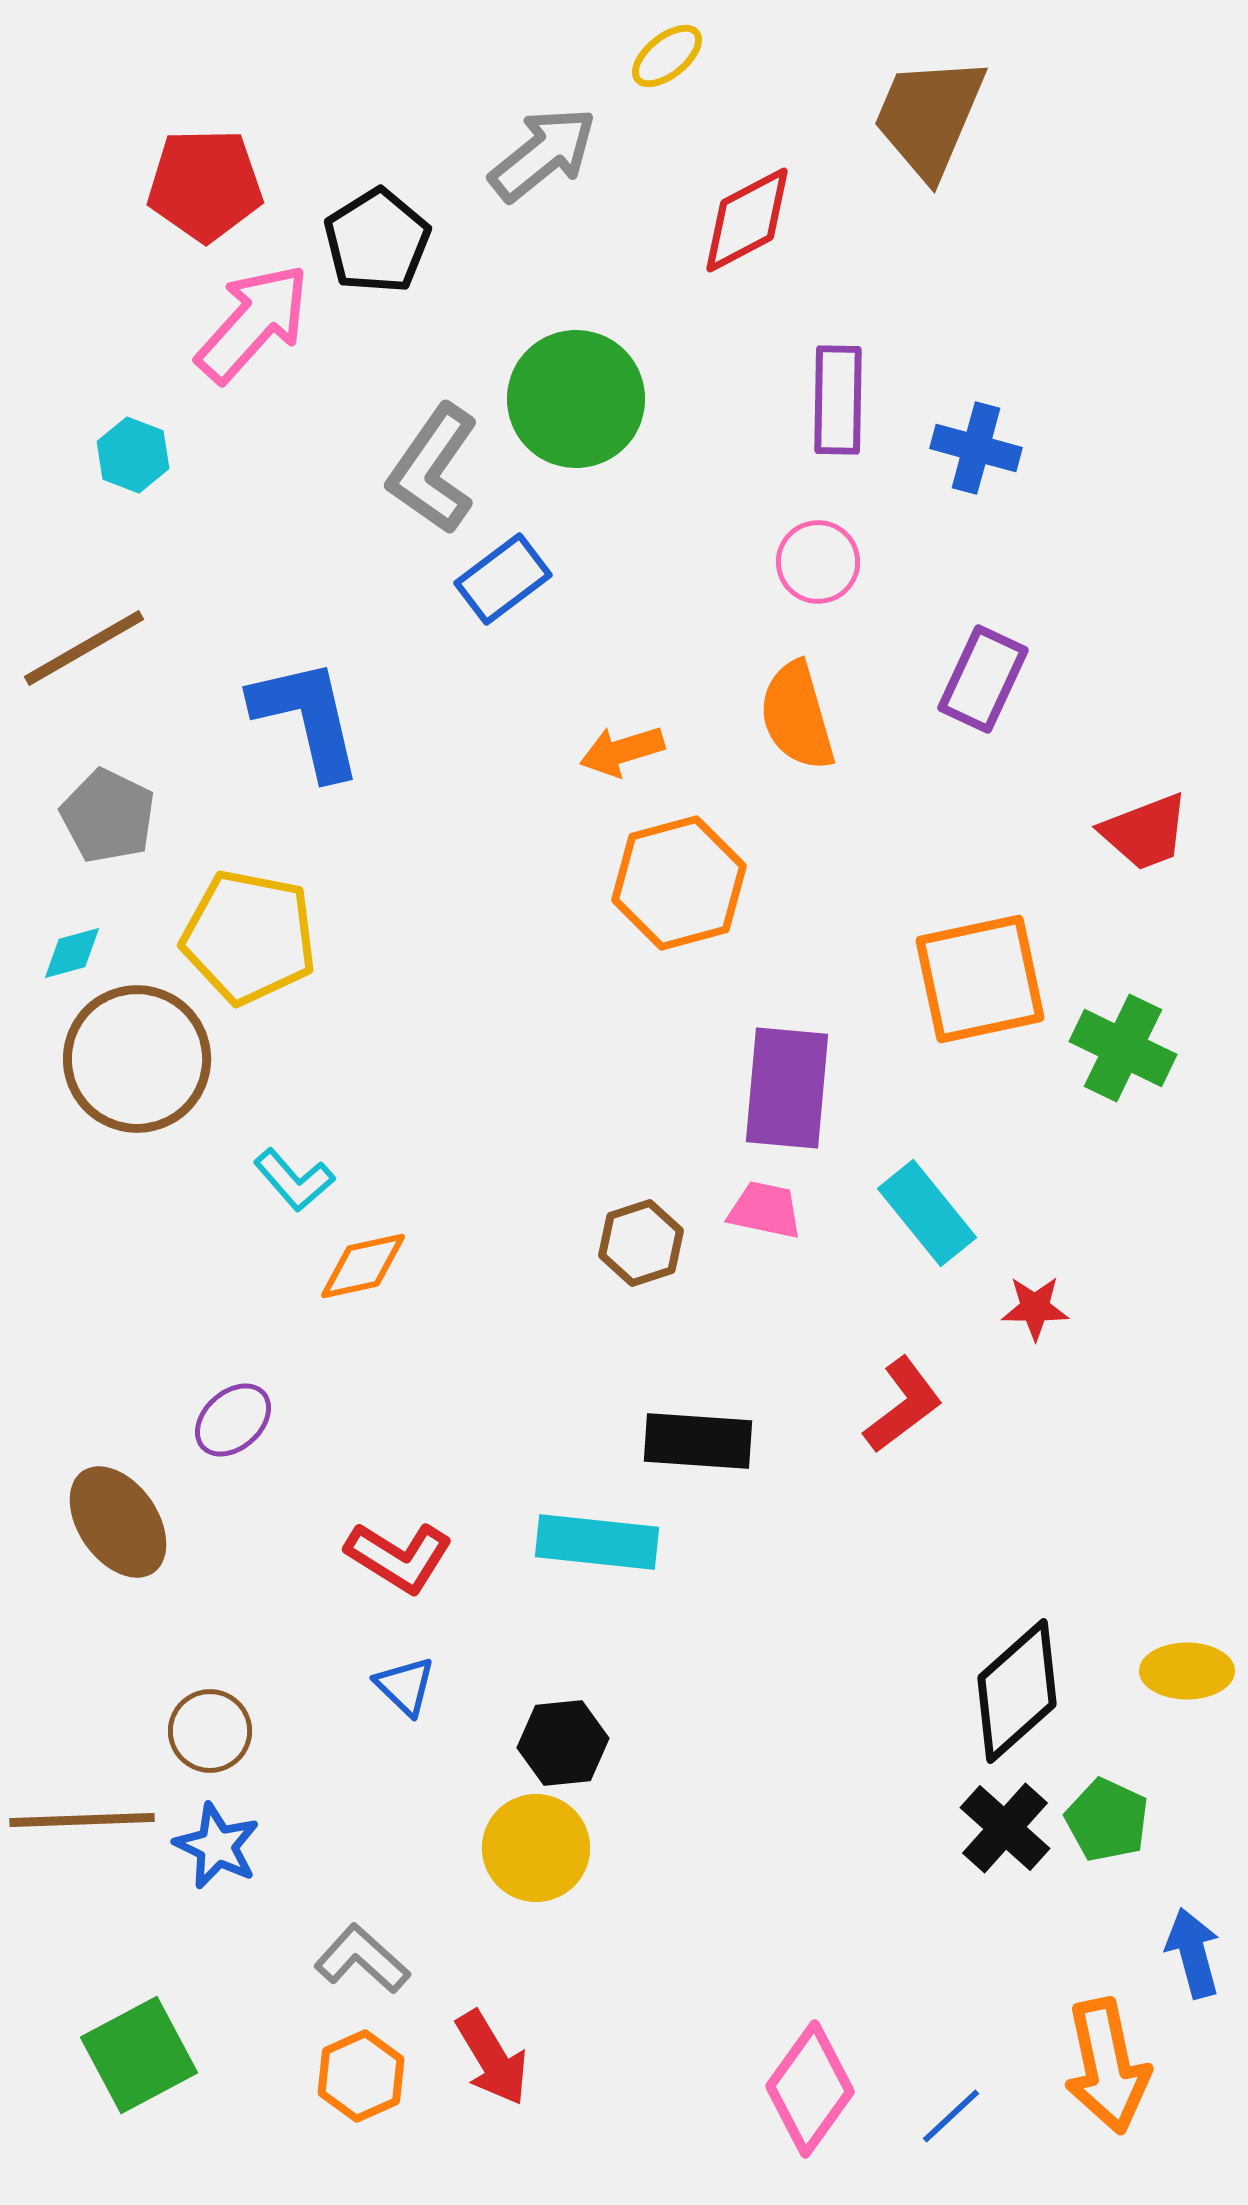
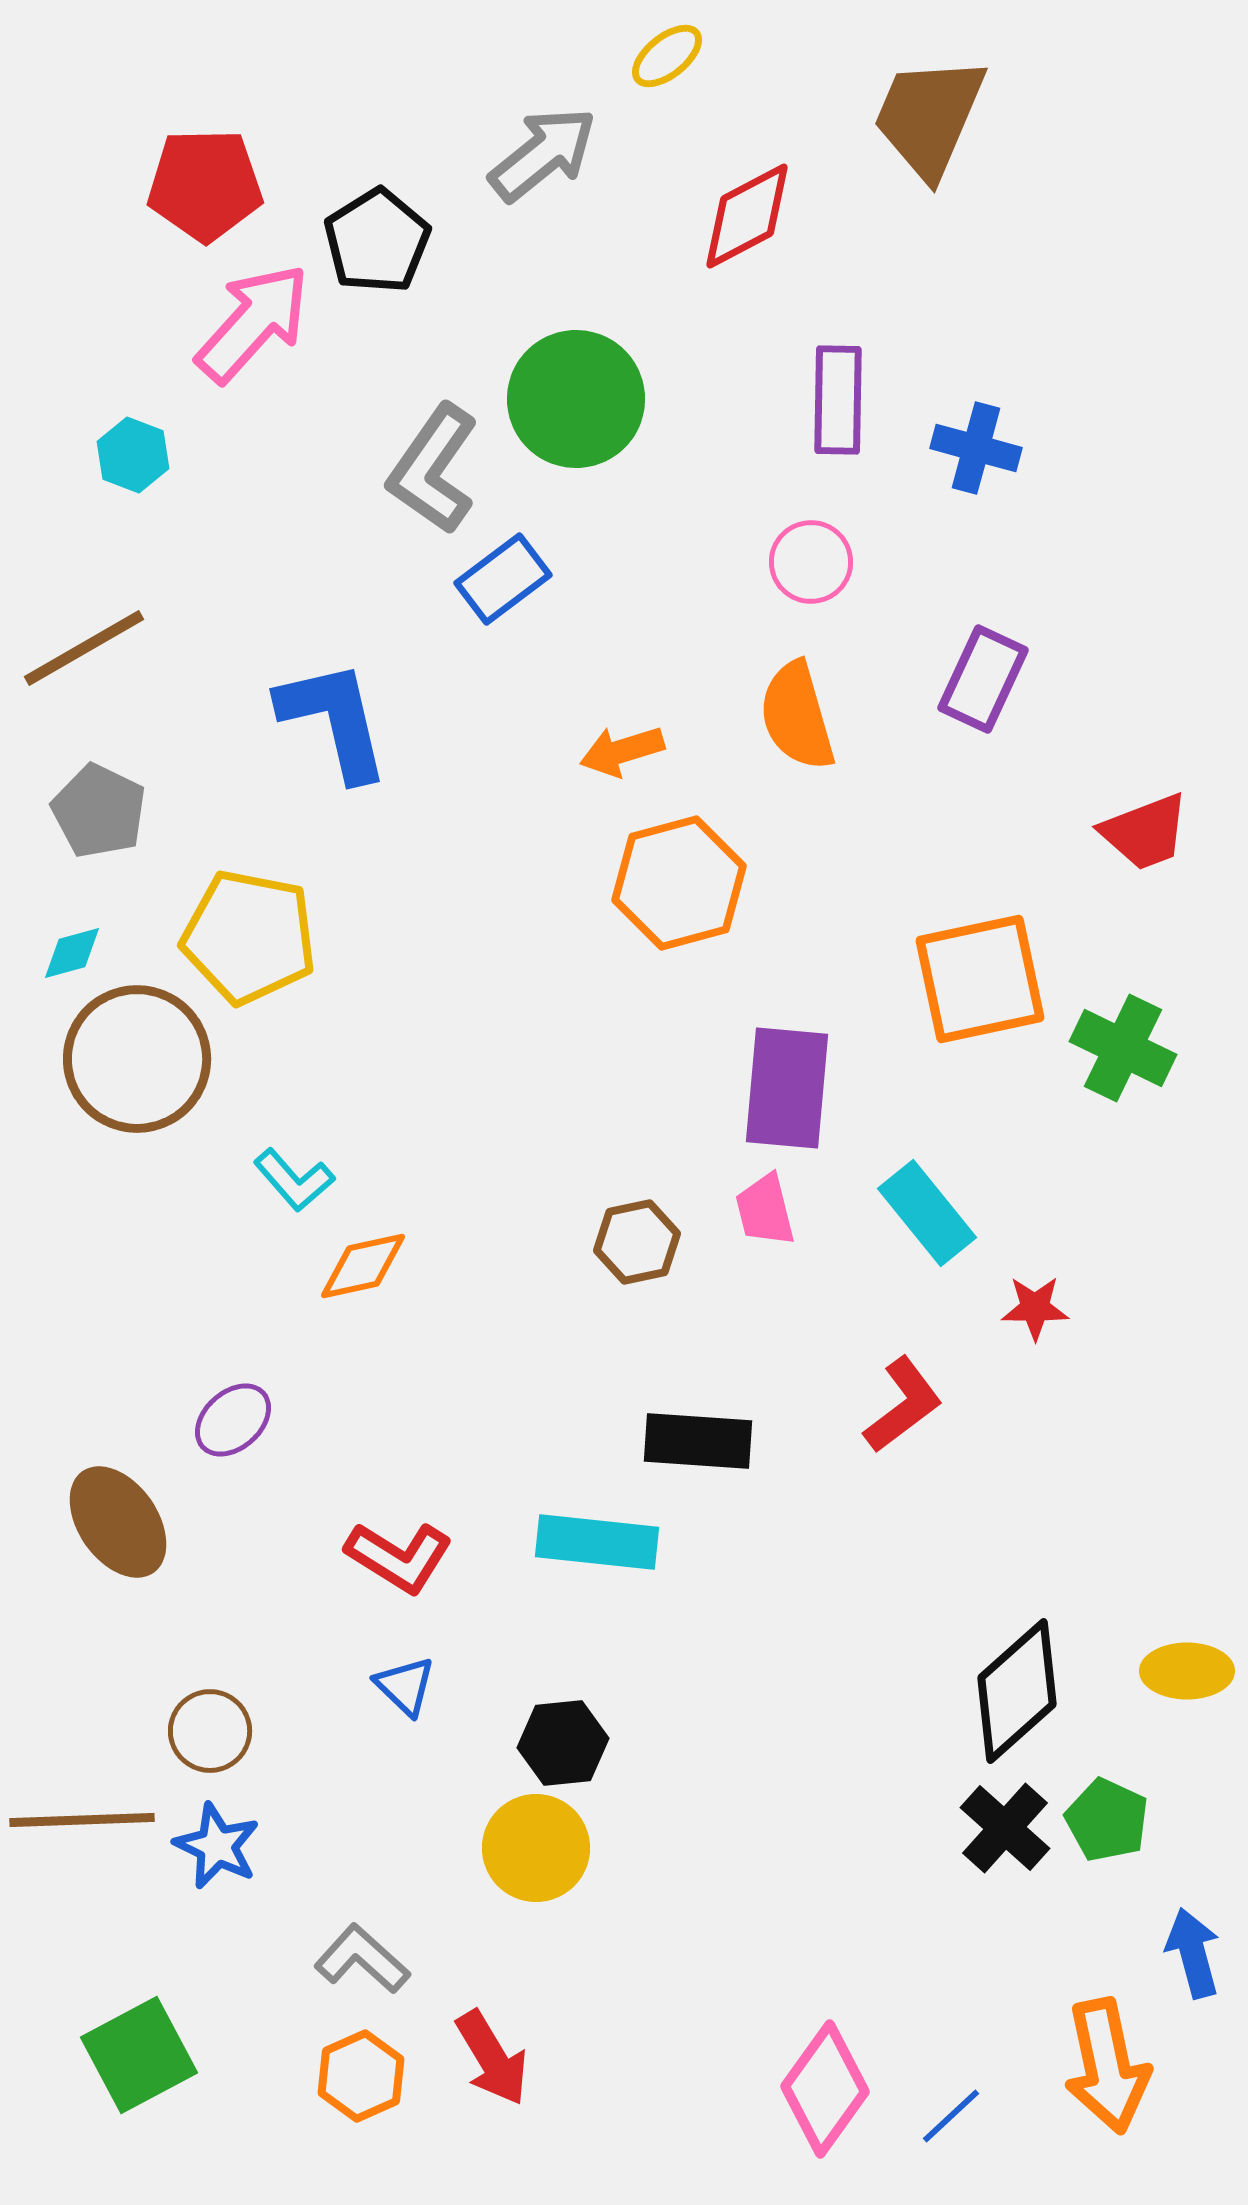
red diamond at (747, 220): moved 4 px up
pink circle at (818, 562): moved 7 px left
blue L-shape at (307, 718): moved 27 px right, 2 px down
gray pentagon at (108, 816): moved 9 px left, 5 px up
pink trapezoid at (765, 1210): rotated 116 degrees counterclockwise
brown hexagon at (641, 1243): moved 4 px left, 1 px up; rotated 6 degrees clockwise
pink diamond at (810, 2089): moved 15 px right
